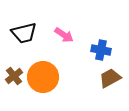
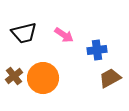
blue cross: moved 4 px left; rotated 18 degrees counterclockwise
orange circle: moved 1 px down
